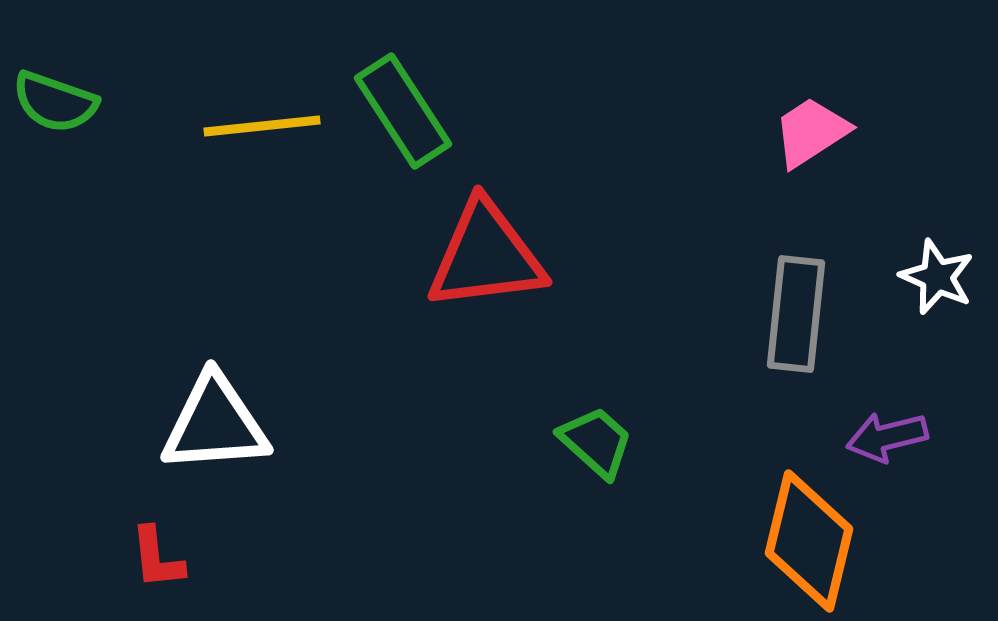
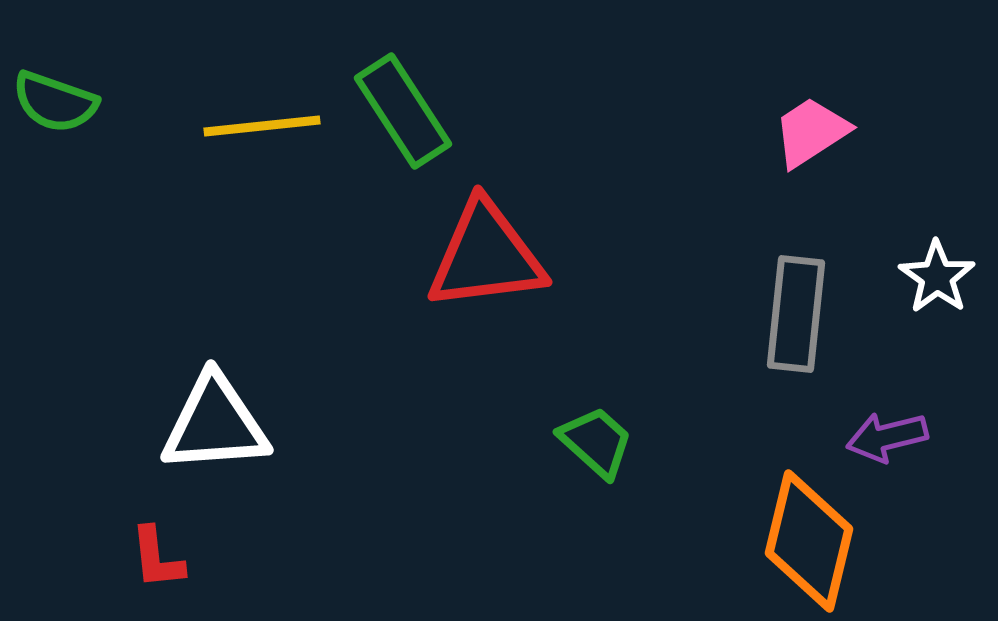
white star: rotated 12 degrees clockwise
